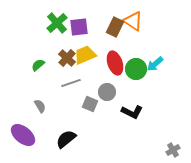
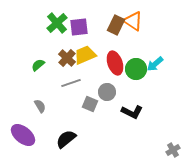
brown rectangle: moved 1 px right, 2 px up
